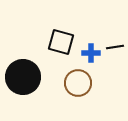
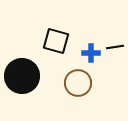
black square: moved 5 px left, 1 px up
black circle: moved 1 px left, 1 px up
